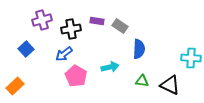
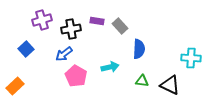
gray rectangle: rotated 14 degrees clockwise
